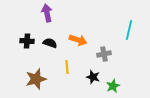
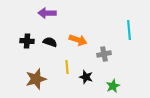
purple arrow: rotated 78 degrees counterclockwise
cyan line: rotated 18 degrees counterclockwise
black semicircle: moved 1 px up
black star: moved 7 px left
